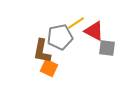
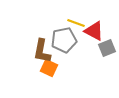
yellow line: rotated 54 degrees clockwise
gray pentagon: moved 4 px right, 3 px down
gray square: rotated 30 degrees counterclockwise
